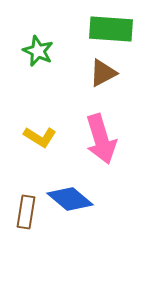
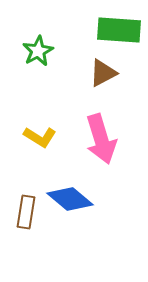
green rectangle: moved 8 px right, 1 px down
green star: rotated 20 degrees clockwise
